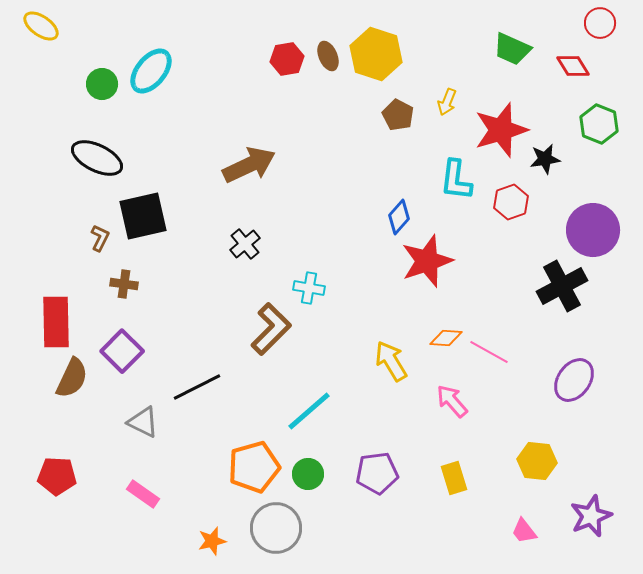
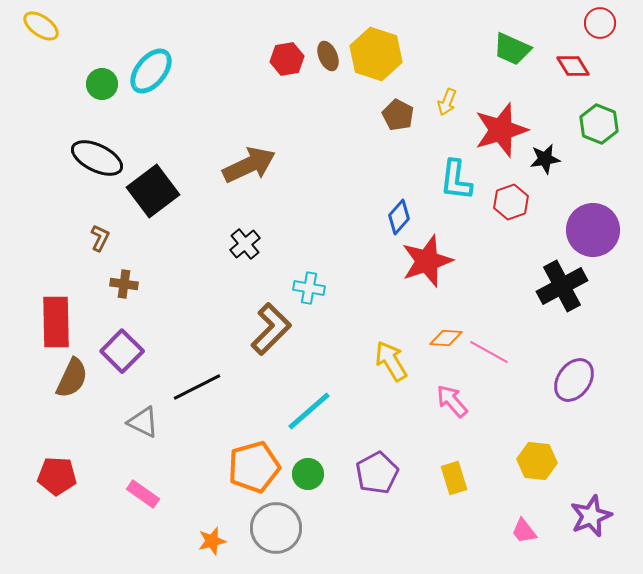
black square at (143, 216): moved 10 px right, 25 px up; rotated 24 degrees counterclockwise
purple pentagon at (377, 473): rotated 21 degrees counterclockwise
